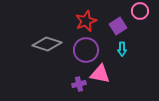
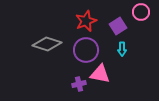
pink circle: moved 1 px right, 1 px down
